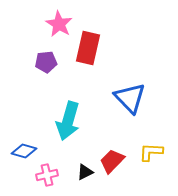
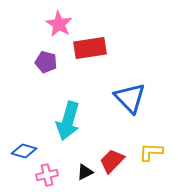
red rectangle: moved 2 px right; rotated 68 degrees clockwise
purple pentagon: rotated 20 degrees clockwise
